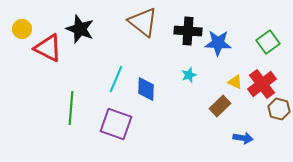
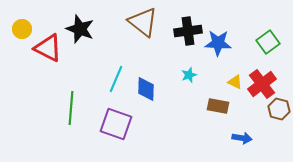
black cross: rotated 12 degrees counterclockwise
brown rectangle: moved 2 px left; rotated 55 degrees clockwise
blue arrow: moved 1 px left
